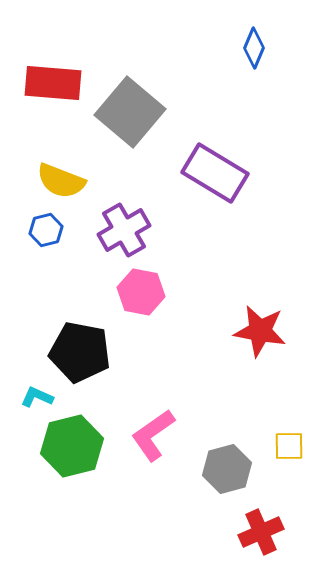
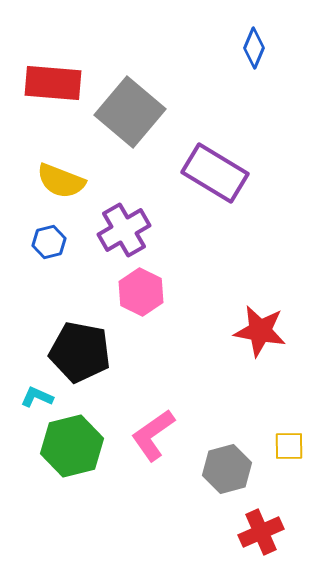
blue hexagon: moved 3 px right, 12 px down
pink hexagon: rotated 15 degrees clockwise
